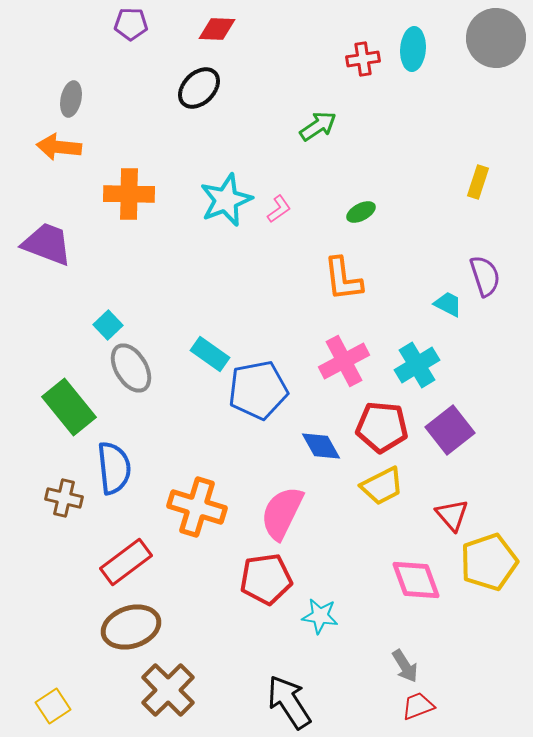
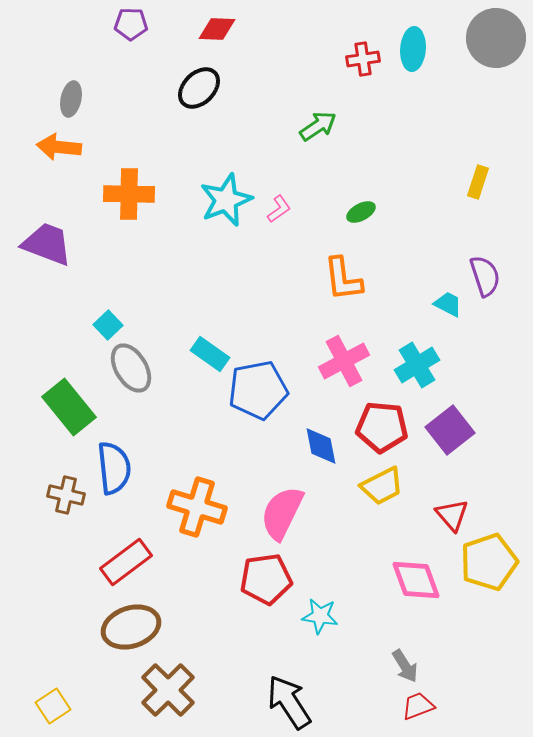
blue diamond at (321, 446): rotated 18 degrees clockwise
brown cross at (64, 498): moved 2 px right, 3 px up
